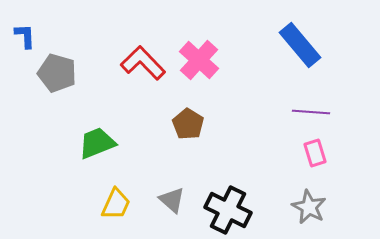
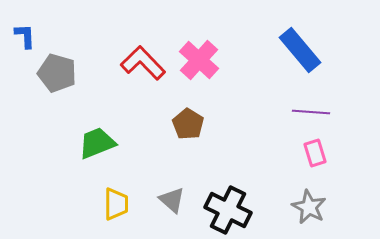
blue rectangle: moved 5 px down
yellow trapezoid: rotated 24 degrees counterclockwise
